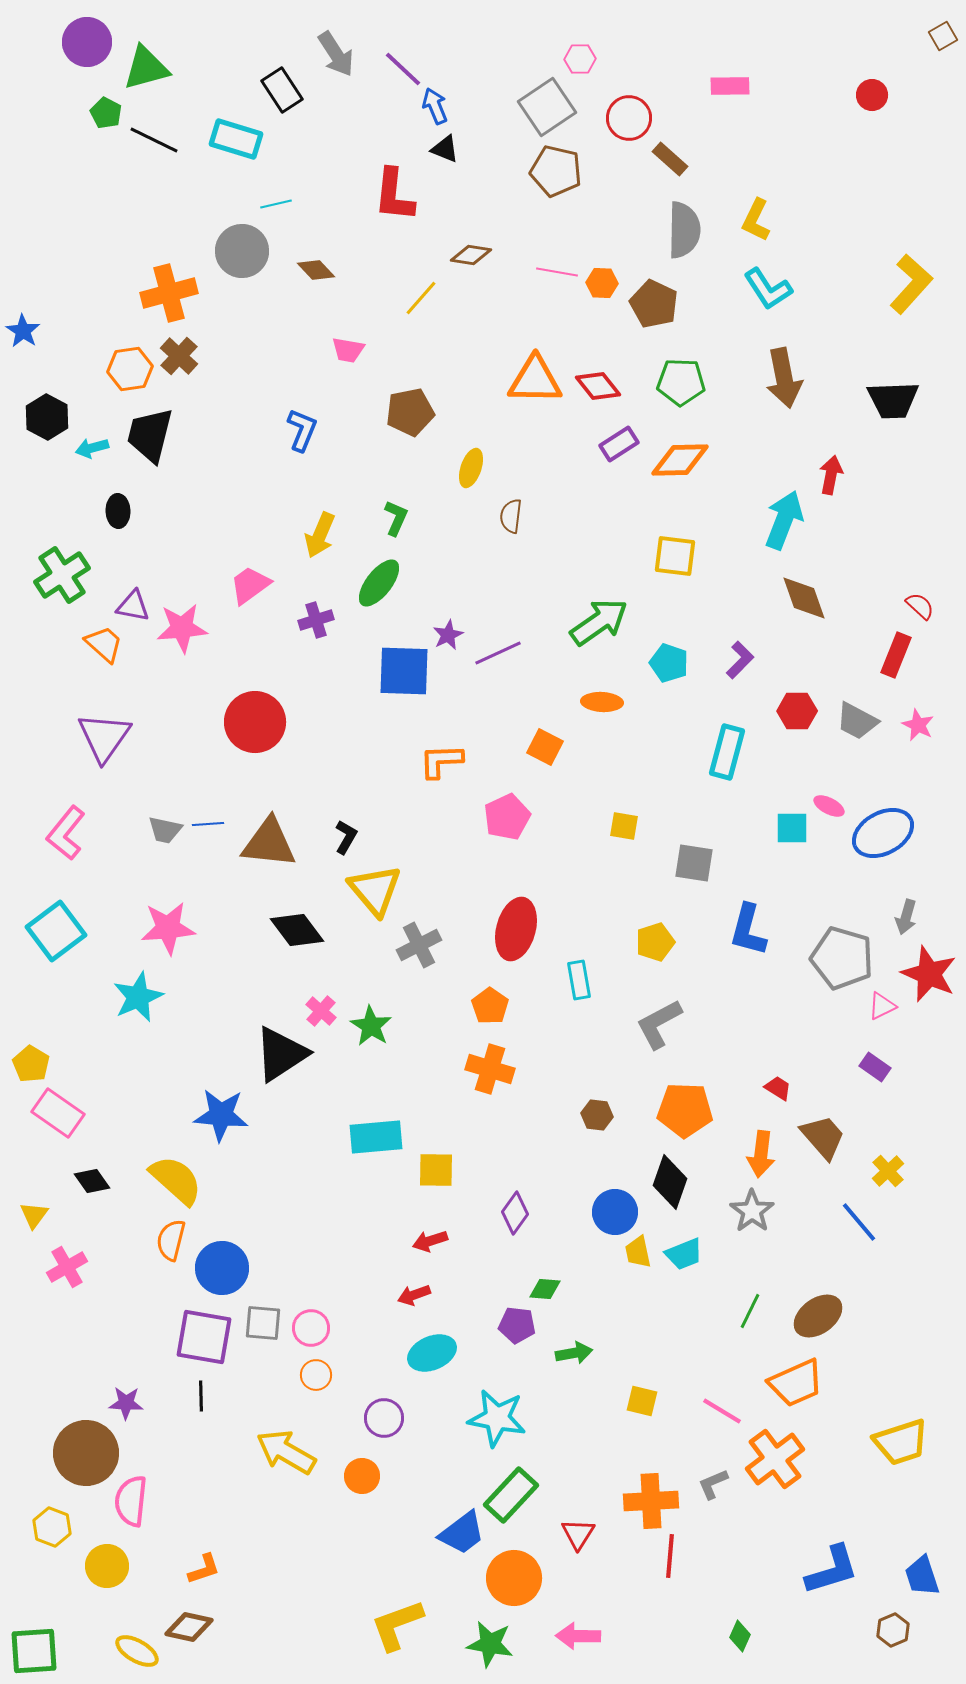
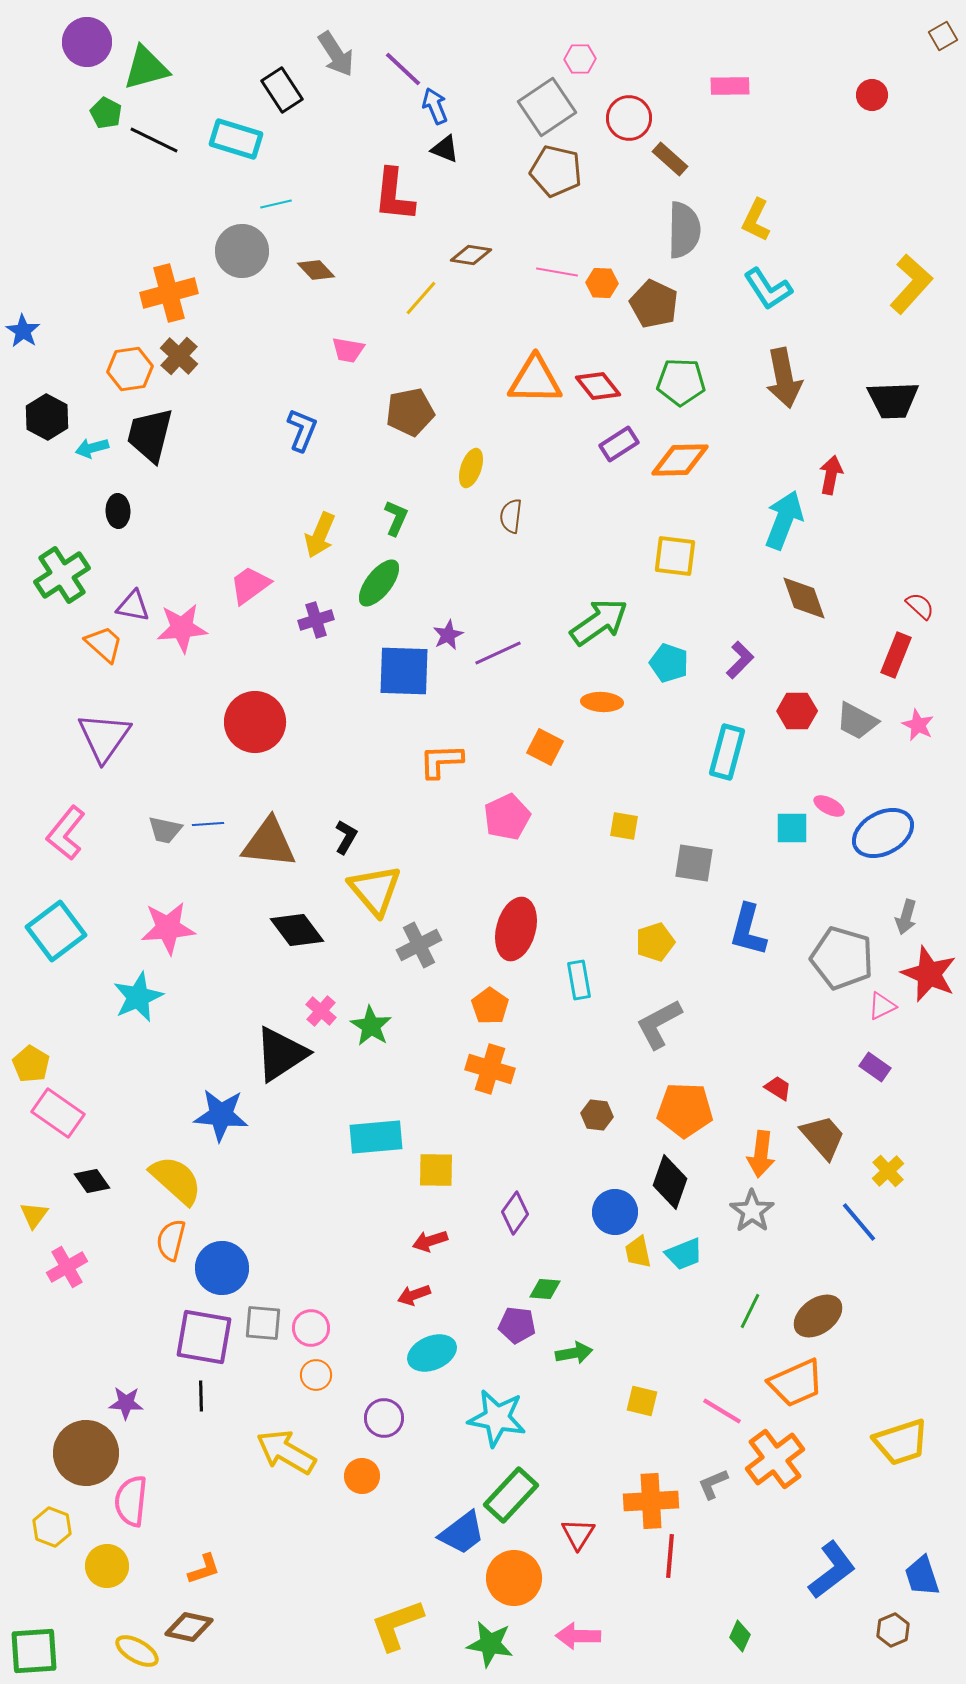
blue L-shape at (832, 1570): rotated 20 degrees counterclockwise
